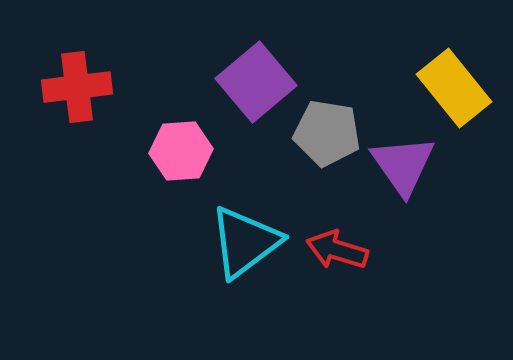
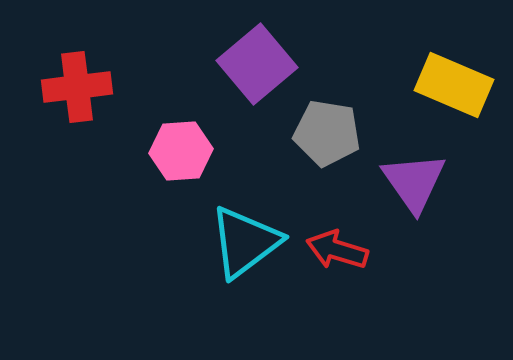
purple square: moved 1 px right, 18 px up
yellow rectangle: moved 3 px up; rotated 28 degrees counterclockwise
purple triangle: moved 11 px right, 17 px down
